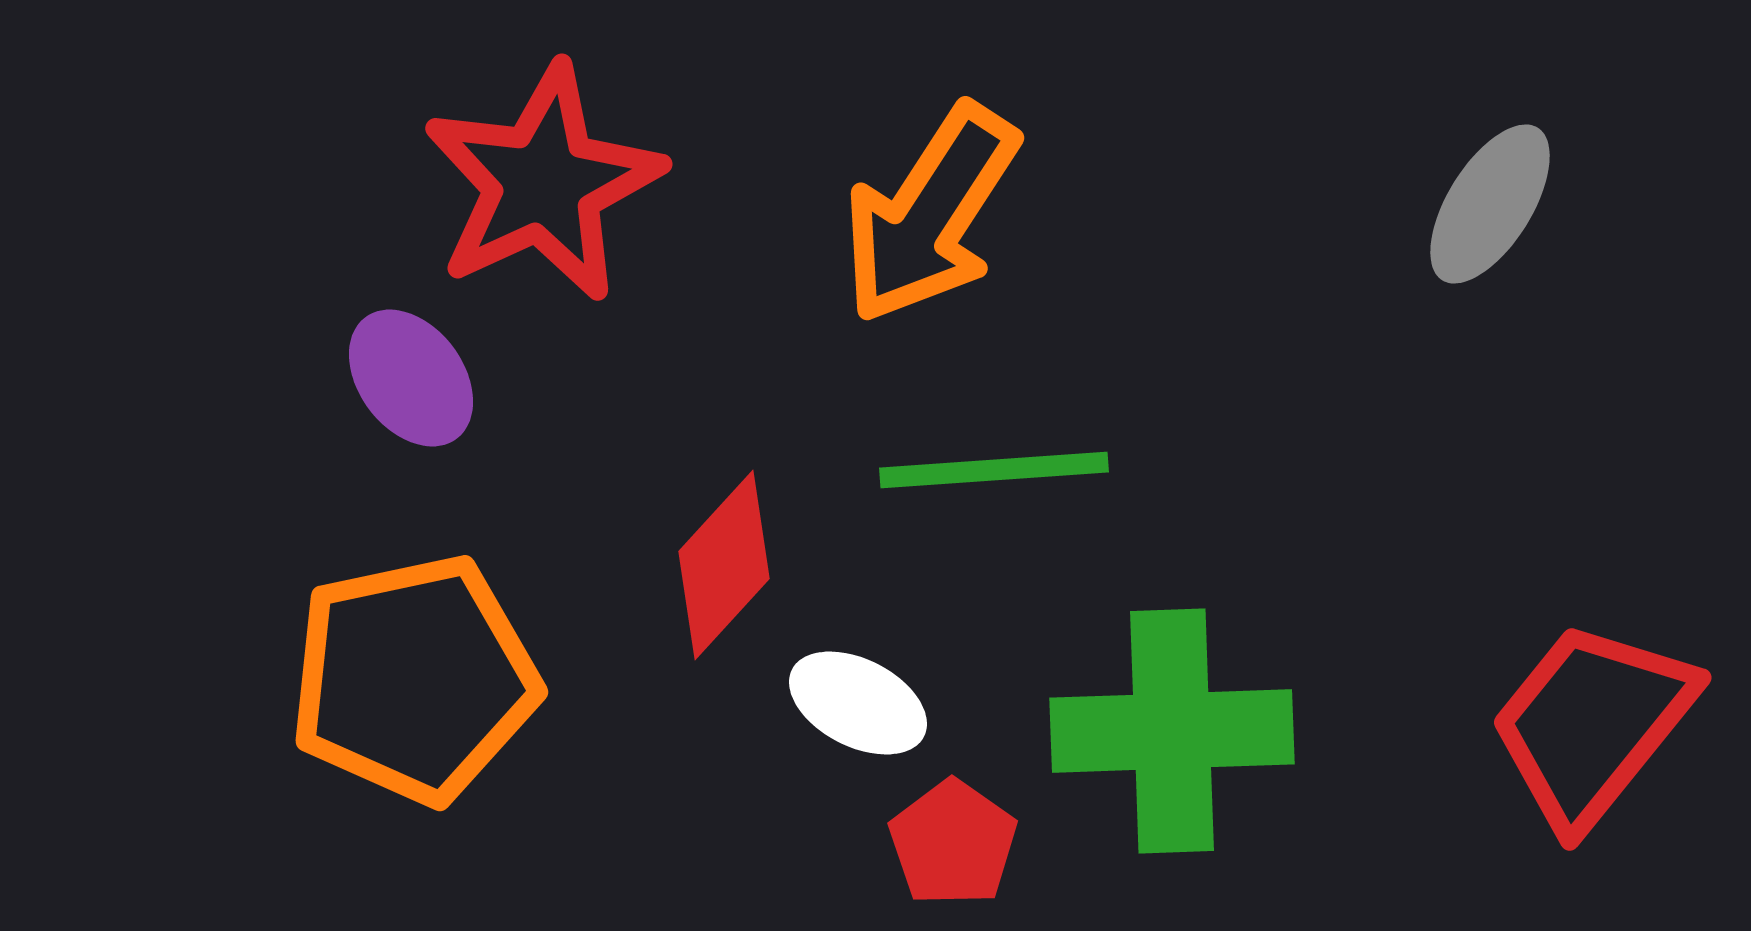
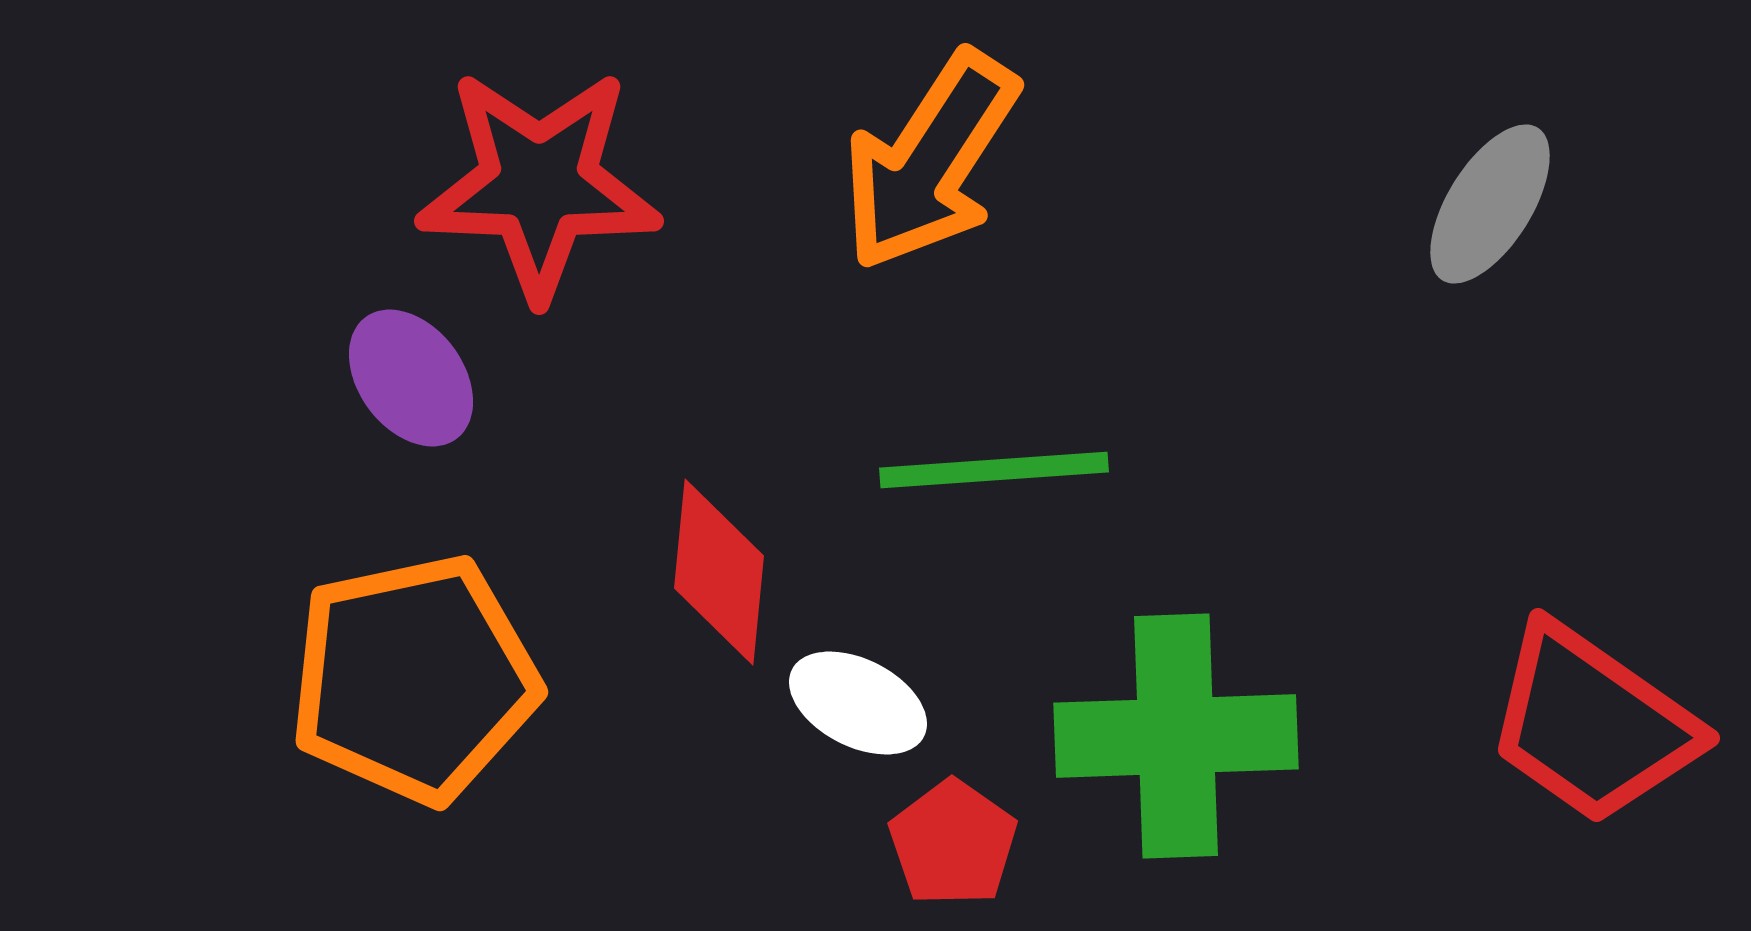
red star: moved 4 px left, 1 px down; rotated 27 degrees clockwise
orange arrow: moved 53 px up
red diamond: moved 5 px left, 7 px down; rotated 37 degrees counterclockwise
red trapezoid: rotated 94 degrees counterclockwise
green cross: moved 4 px right, 5 px down
